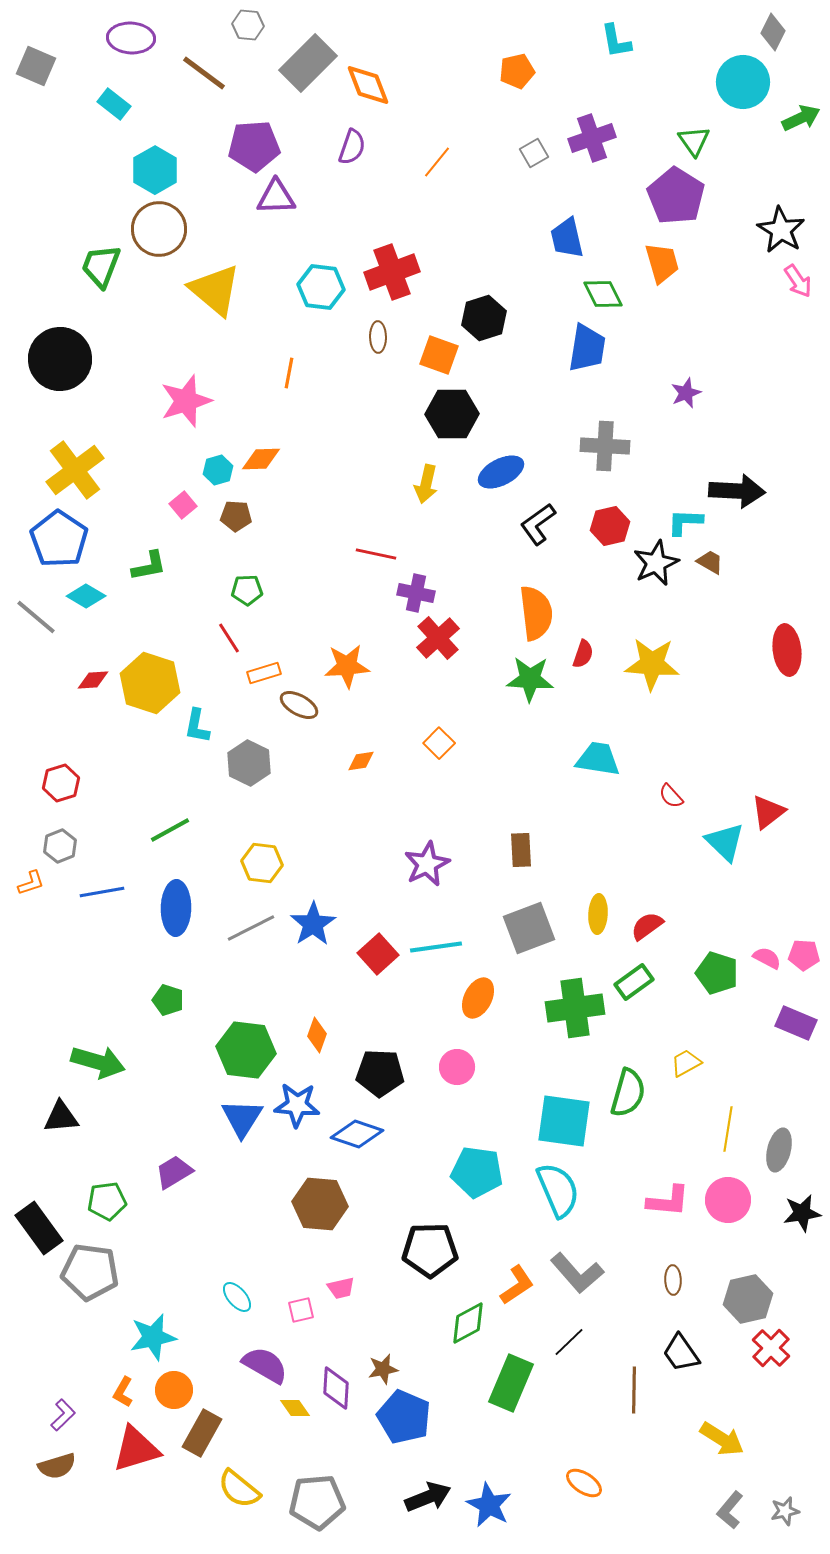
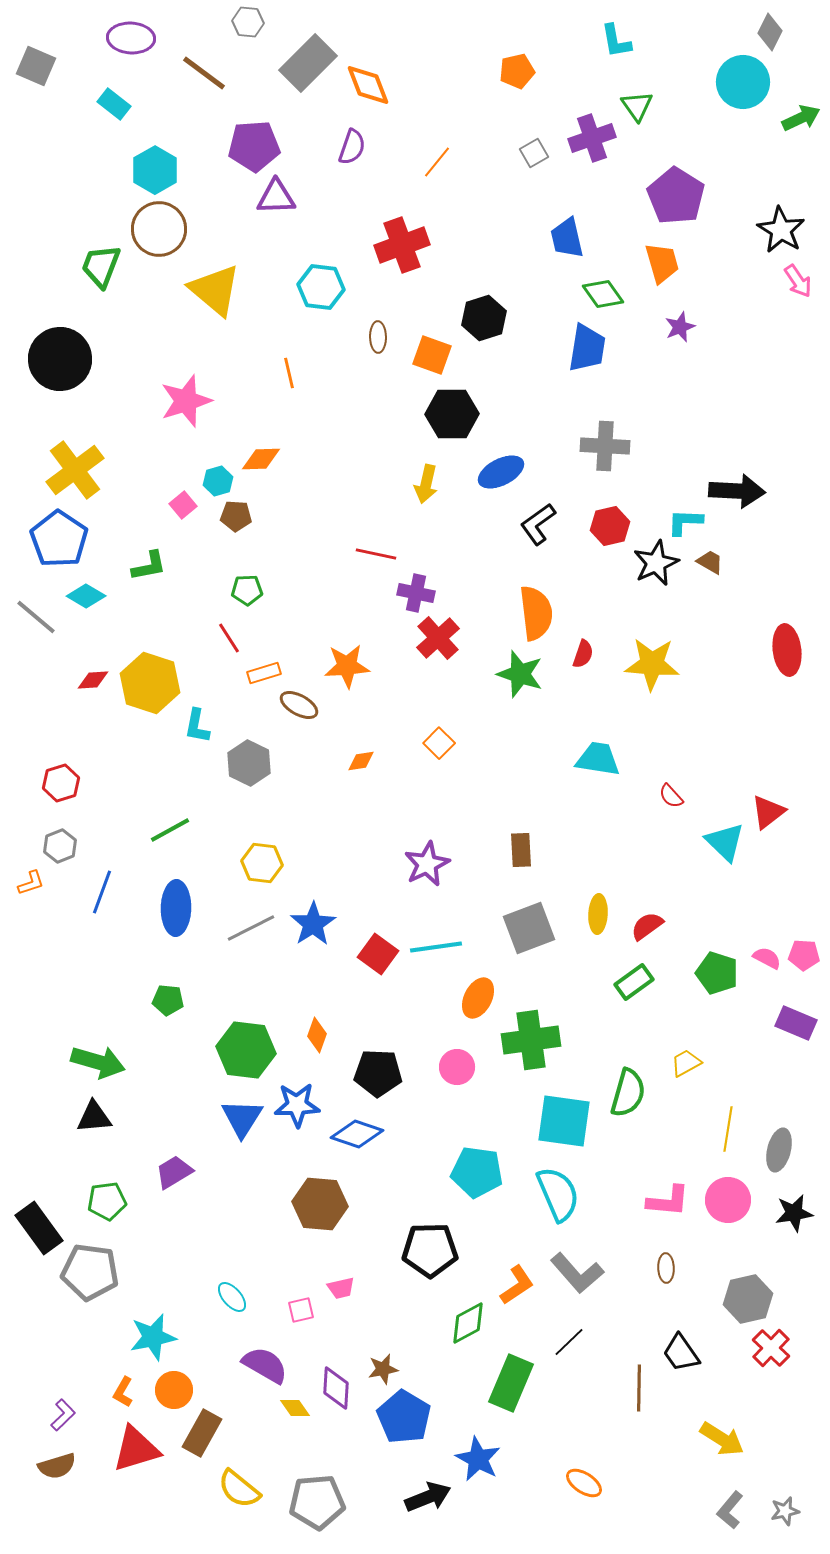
gray hexagon at (248, 25): moved 3 px up
gray diamond at (773, 32): moved 3 px left
green triangle at (694, 141): moved 57 px left, 35 px up
red cross at (392, 272): moved 10 px right, 27 px up
green diamond at (603, 294): rotated 9 degrees counterclockwise
orange square at (439, 355): moved 7 px left
orange line at (289, 373): rotated 24 degrees counterclockwise
purple star at (686, 393): moved 6 px left, 66 px up
cyan hexagon at (218, 470): moved 11 px down
green star at (530, 679): moved 10 px left, 5 px up; rotated 15 degrees clockwise
blue line at (102, 892): rotated 60 degrees counterclockwise
red square at (378, 954): rotated 12 degrees counterclockwise
green pentagon at (168, 1000): rotated 12 degrees counterclockwise
green cross at (575, 1008): moved 44 px left, 32 px down
black pentagon at (380, 1073): moved 2 px left
blue star at (297, 1105): rotated 6 degrees counterclockwise
black triangle at (61, 1117): moved 33 px right
cyan semicircle at (558, 1190): moved 4 px down
black star at (802, 1213): moved 8 px left
brown ellipse at (673, 1280): moved 7 px left, 12 px up
cyan ellipse at (237, 1297): moved 5 px left
brown line at (634, 1390): moved 5 px right, 2 px up
blue pentagon at (404, 1417): rotated 8 degrees clockwise
blue star at (489, 1505): moved 11 px left, 46 px up
